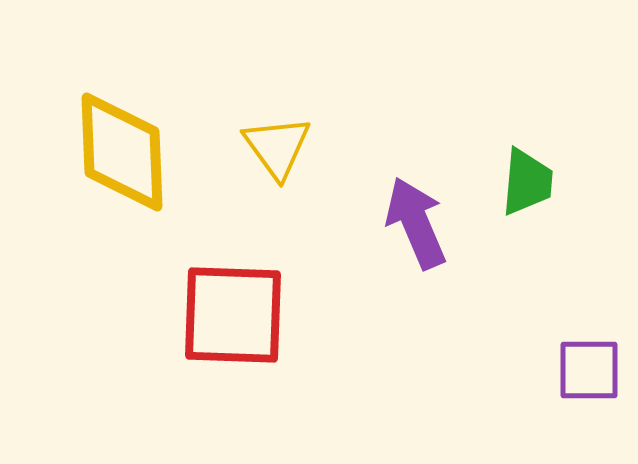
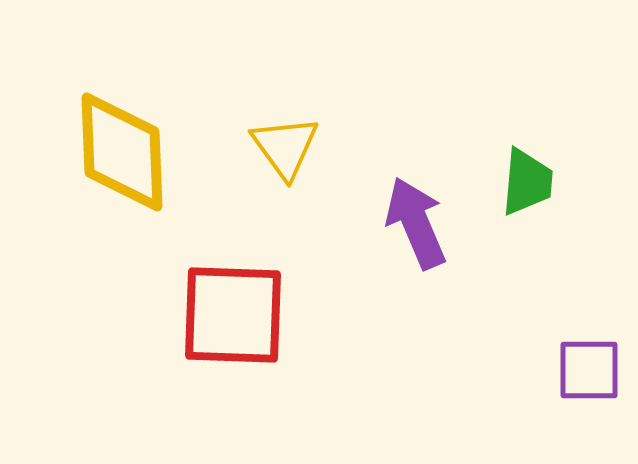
yellow triangle: moved 8 px right
